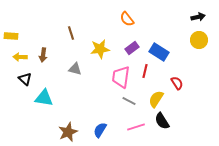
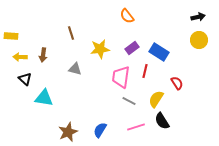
orange semicircle: moved 3 px up
